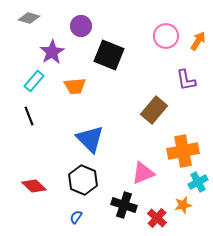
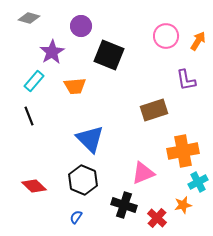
brown rectangle: rotated 32 degrees clockwise
